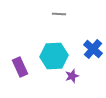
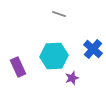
gray line: rotated 16 degrees clockwise
purple rectangle: moved 2 px left
purple star: moved 2 px down
